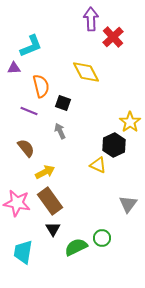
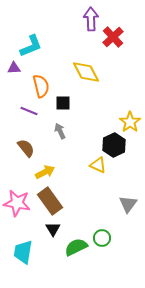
black square: rotated 21 degrees counterclockwise
